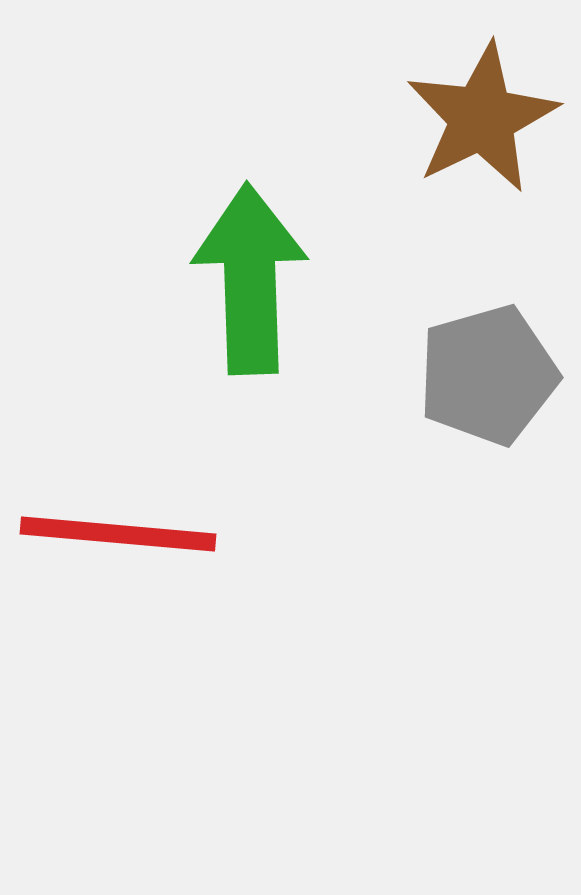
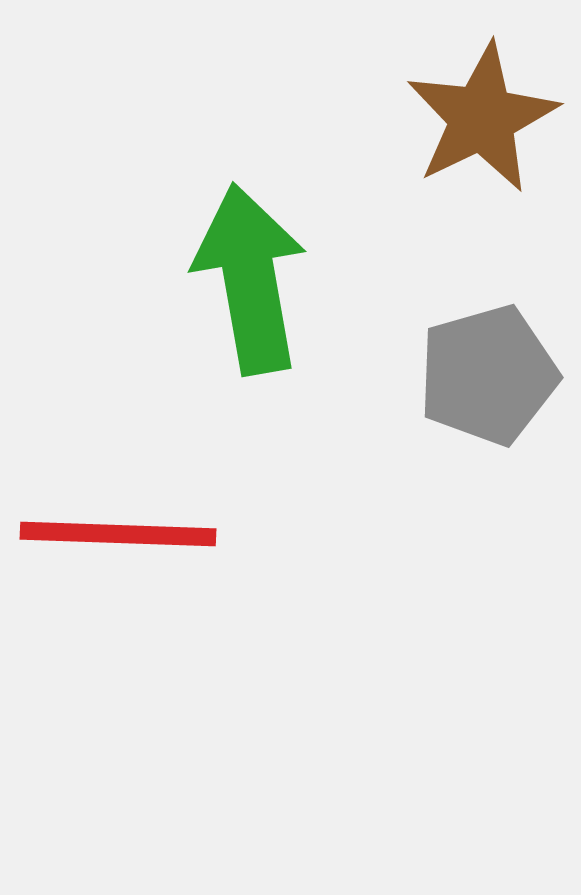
green arrow: rotated 8 degrees counterclockwise
red line: rotated 3 degrees counterclockwise
